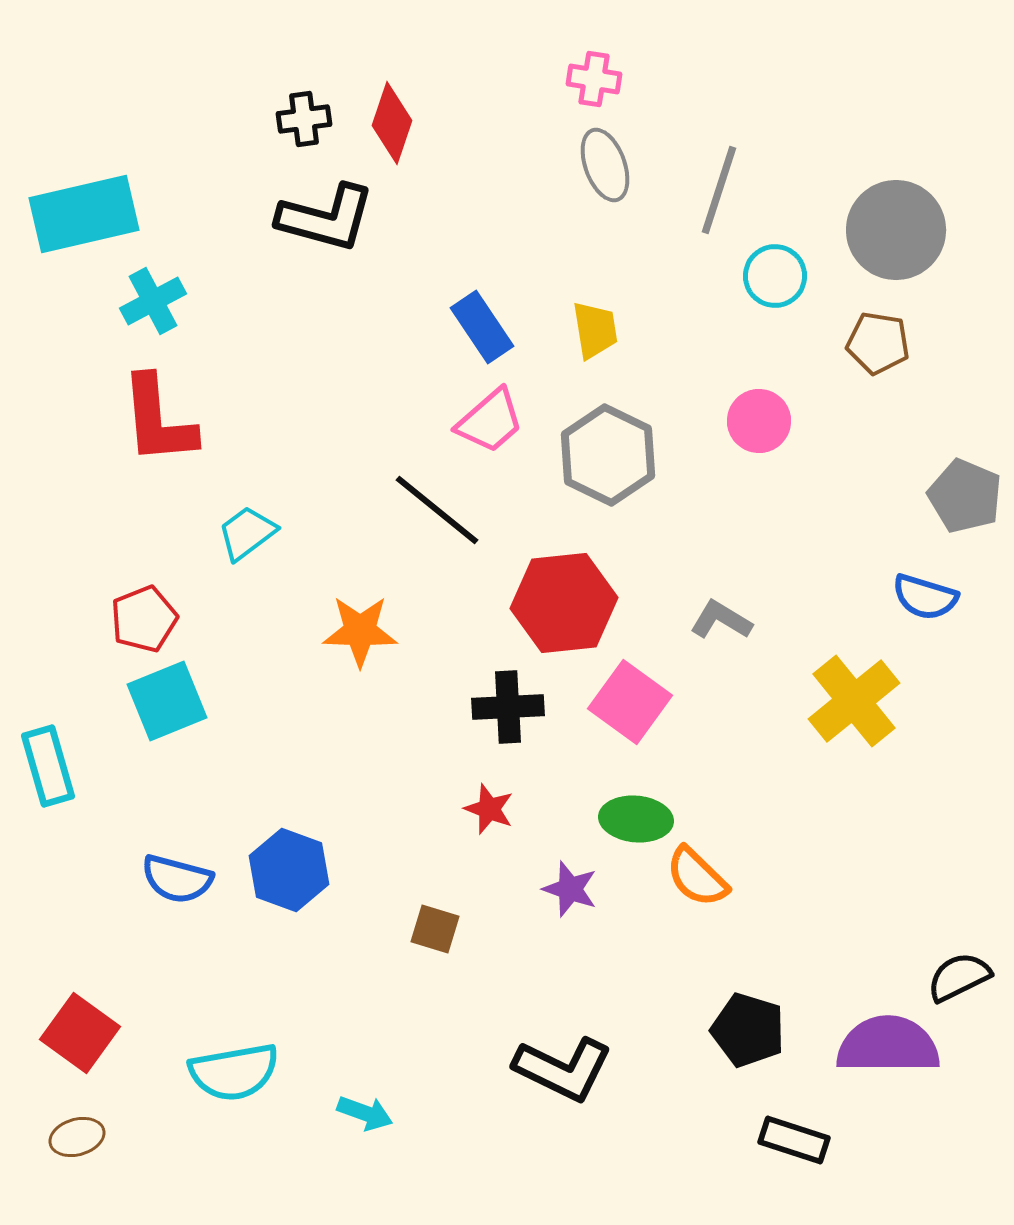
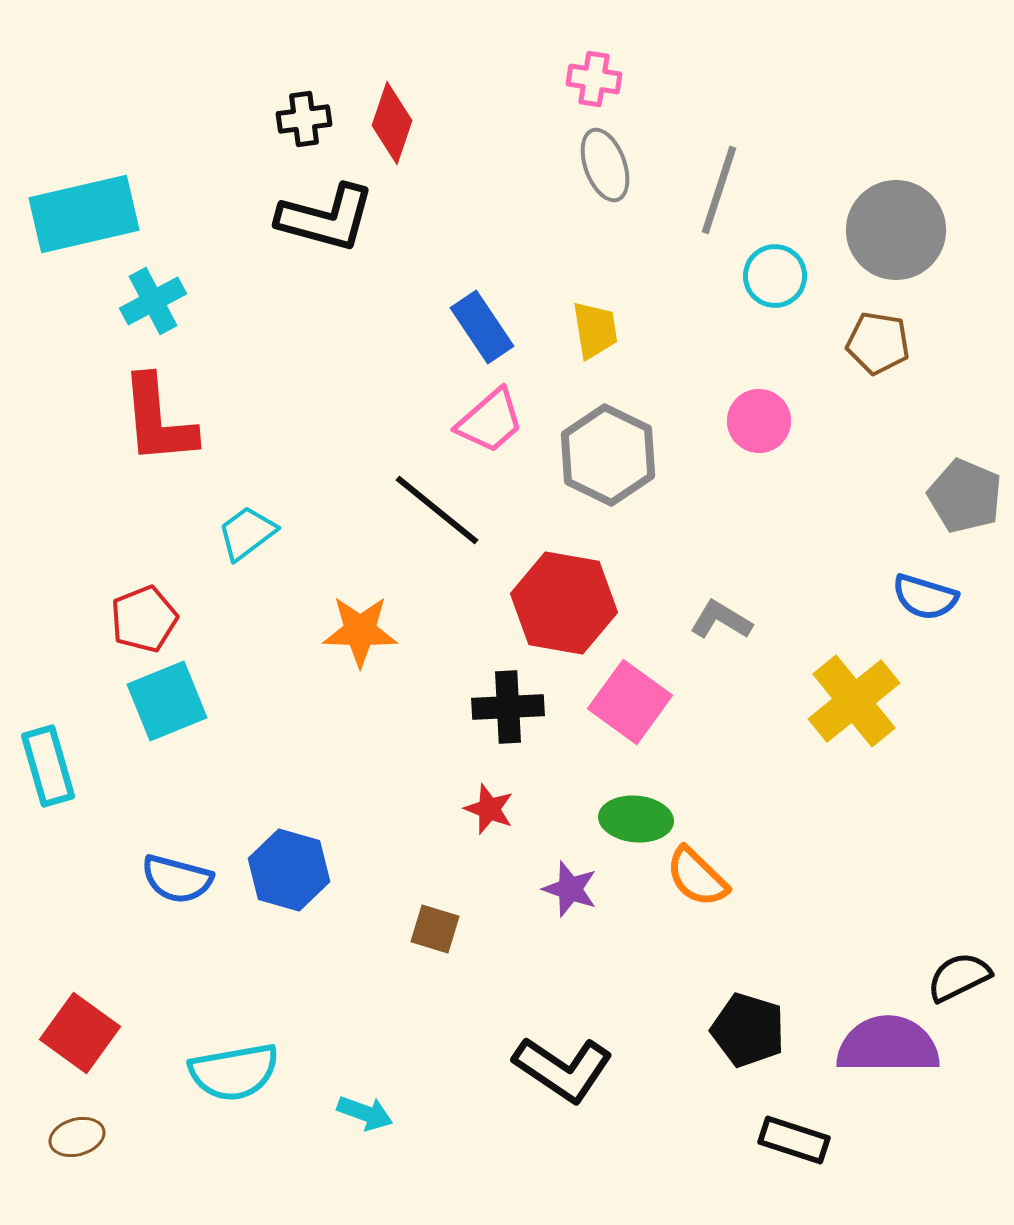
red hexagon at (564, 603): rotated 16 degrees clockwise
blue hexagon at (289, 870): rotated 4 degrees counterclockwise
black L-shape at (563, 1069): rotated 8 degrees clockwise
